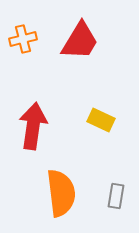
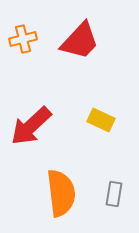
red trapezoid: rotated 12 degrees clockwise
red arrow: moved 2 px left; rotated 141 degrees counterclockwise
gray rectangle: moved 2 px left, 2 px up
